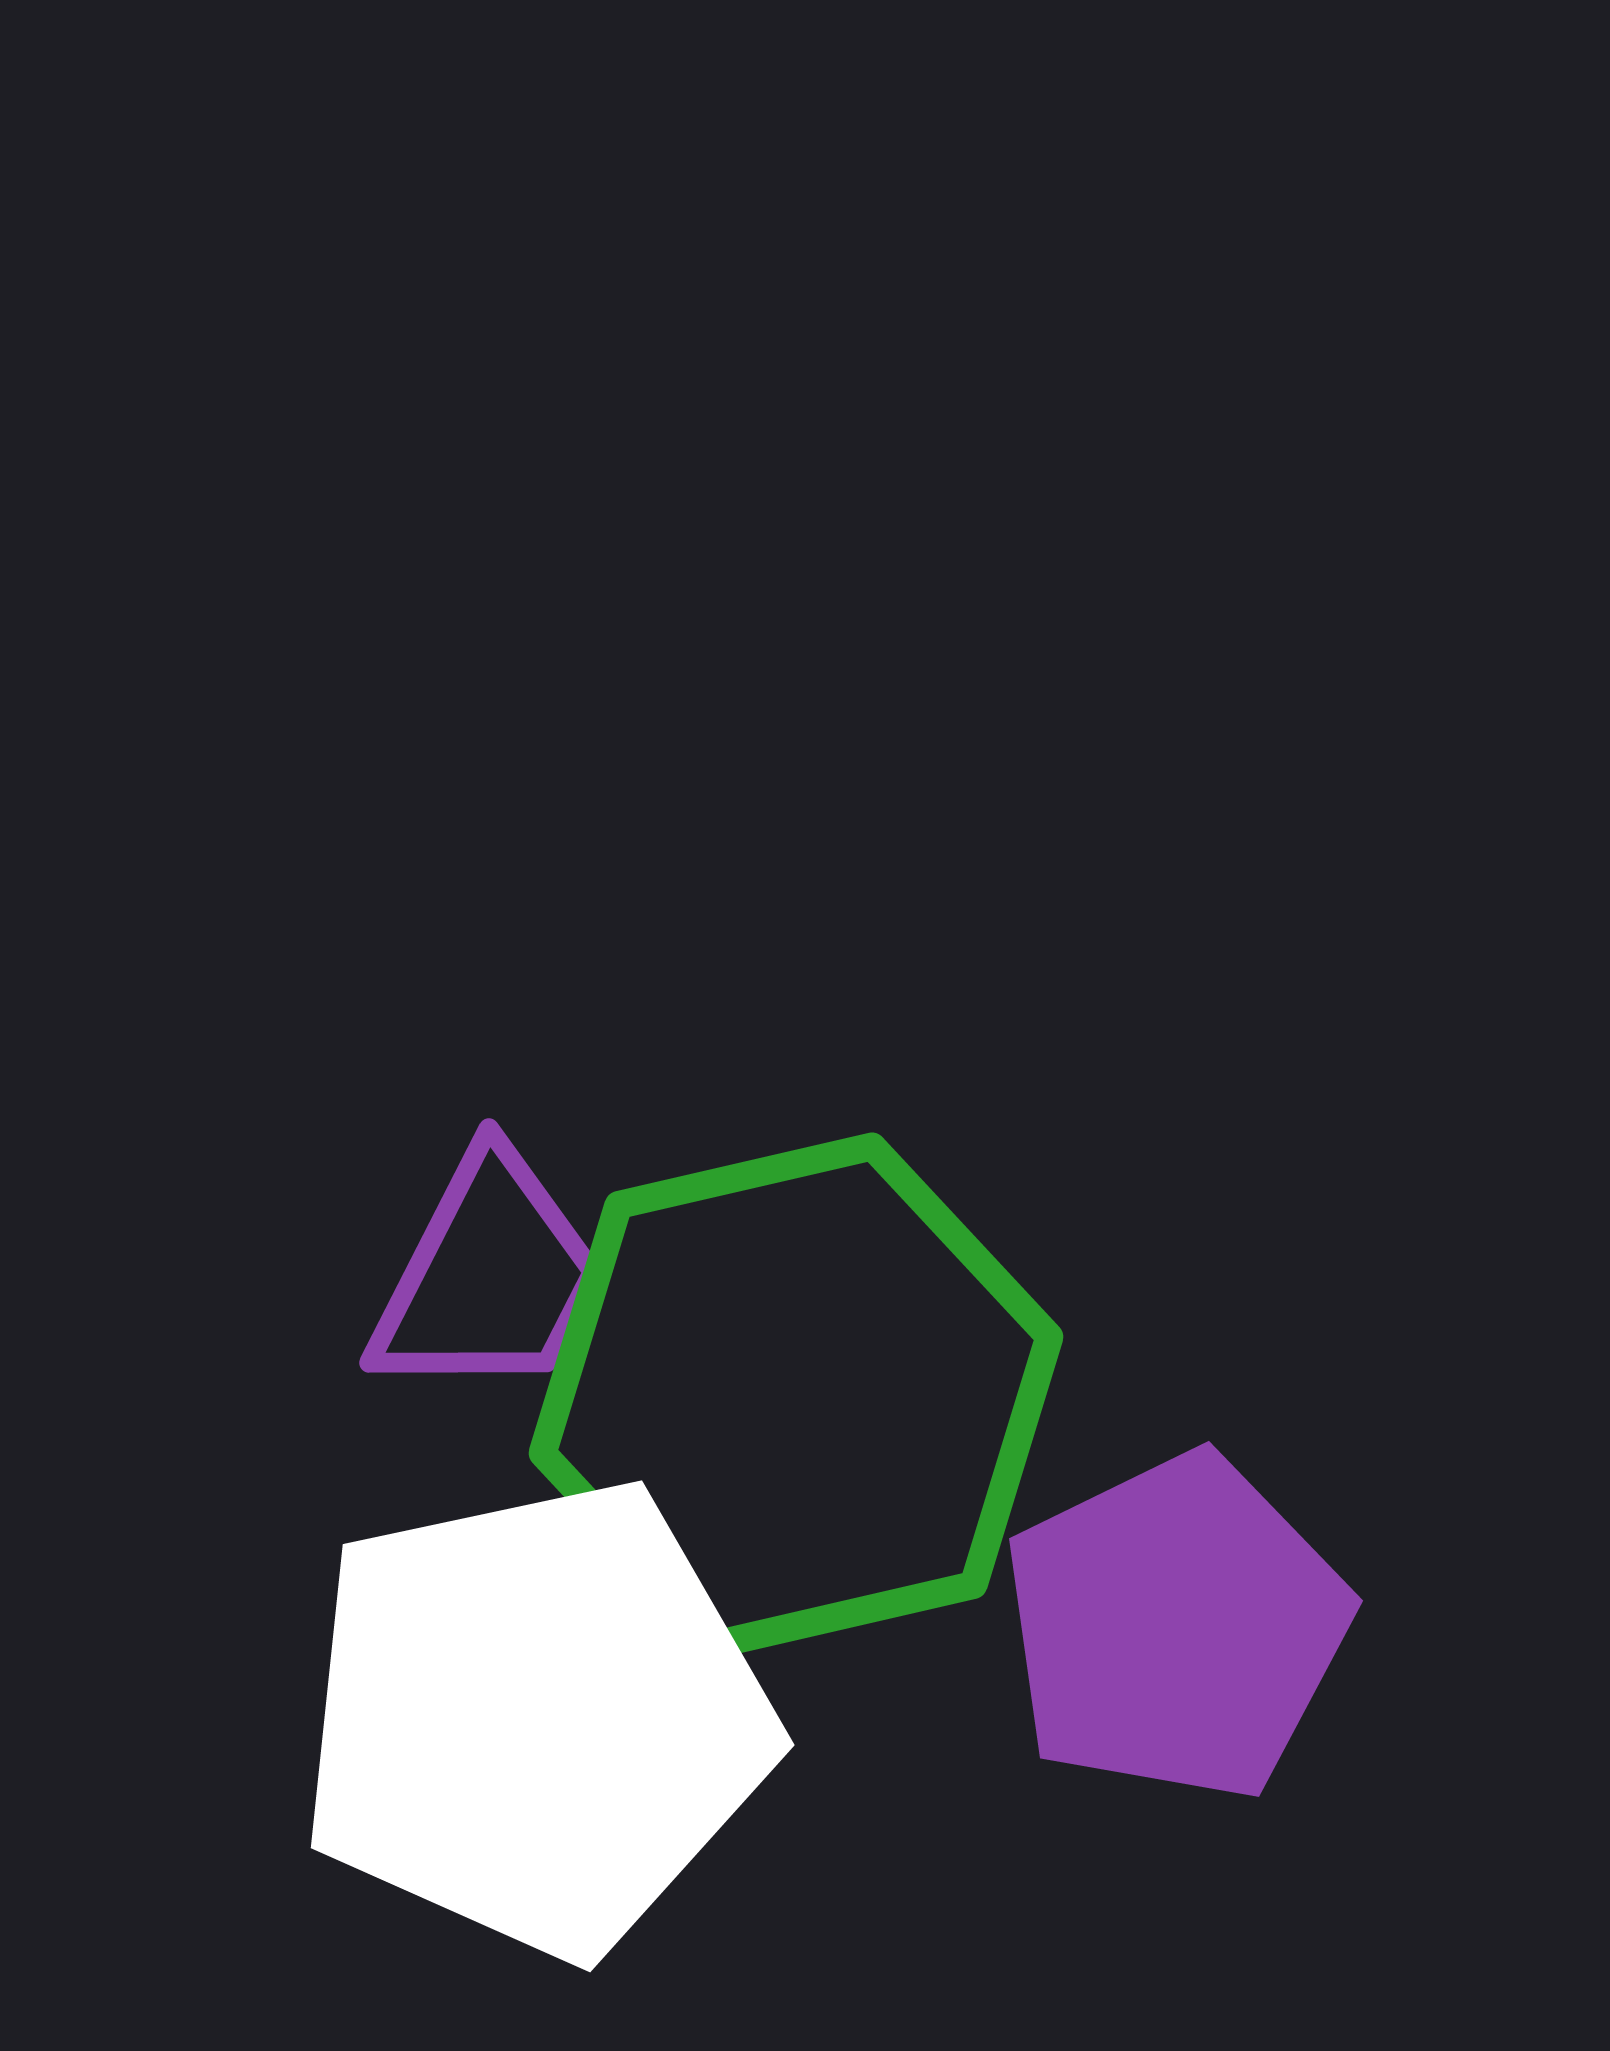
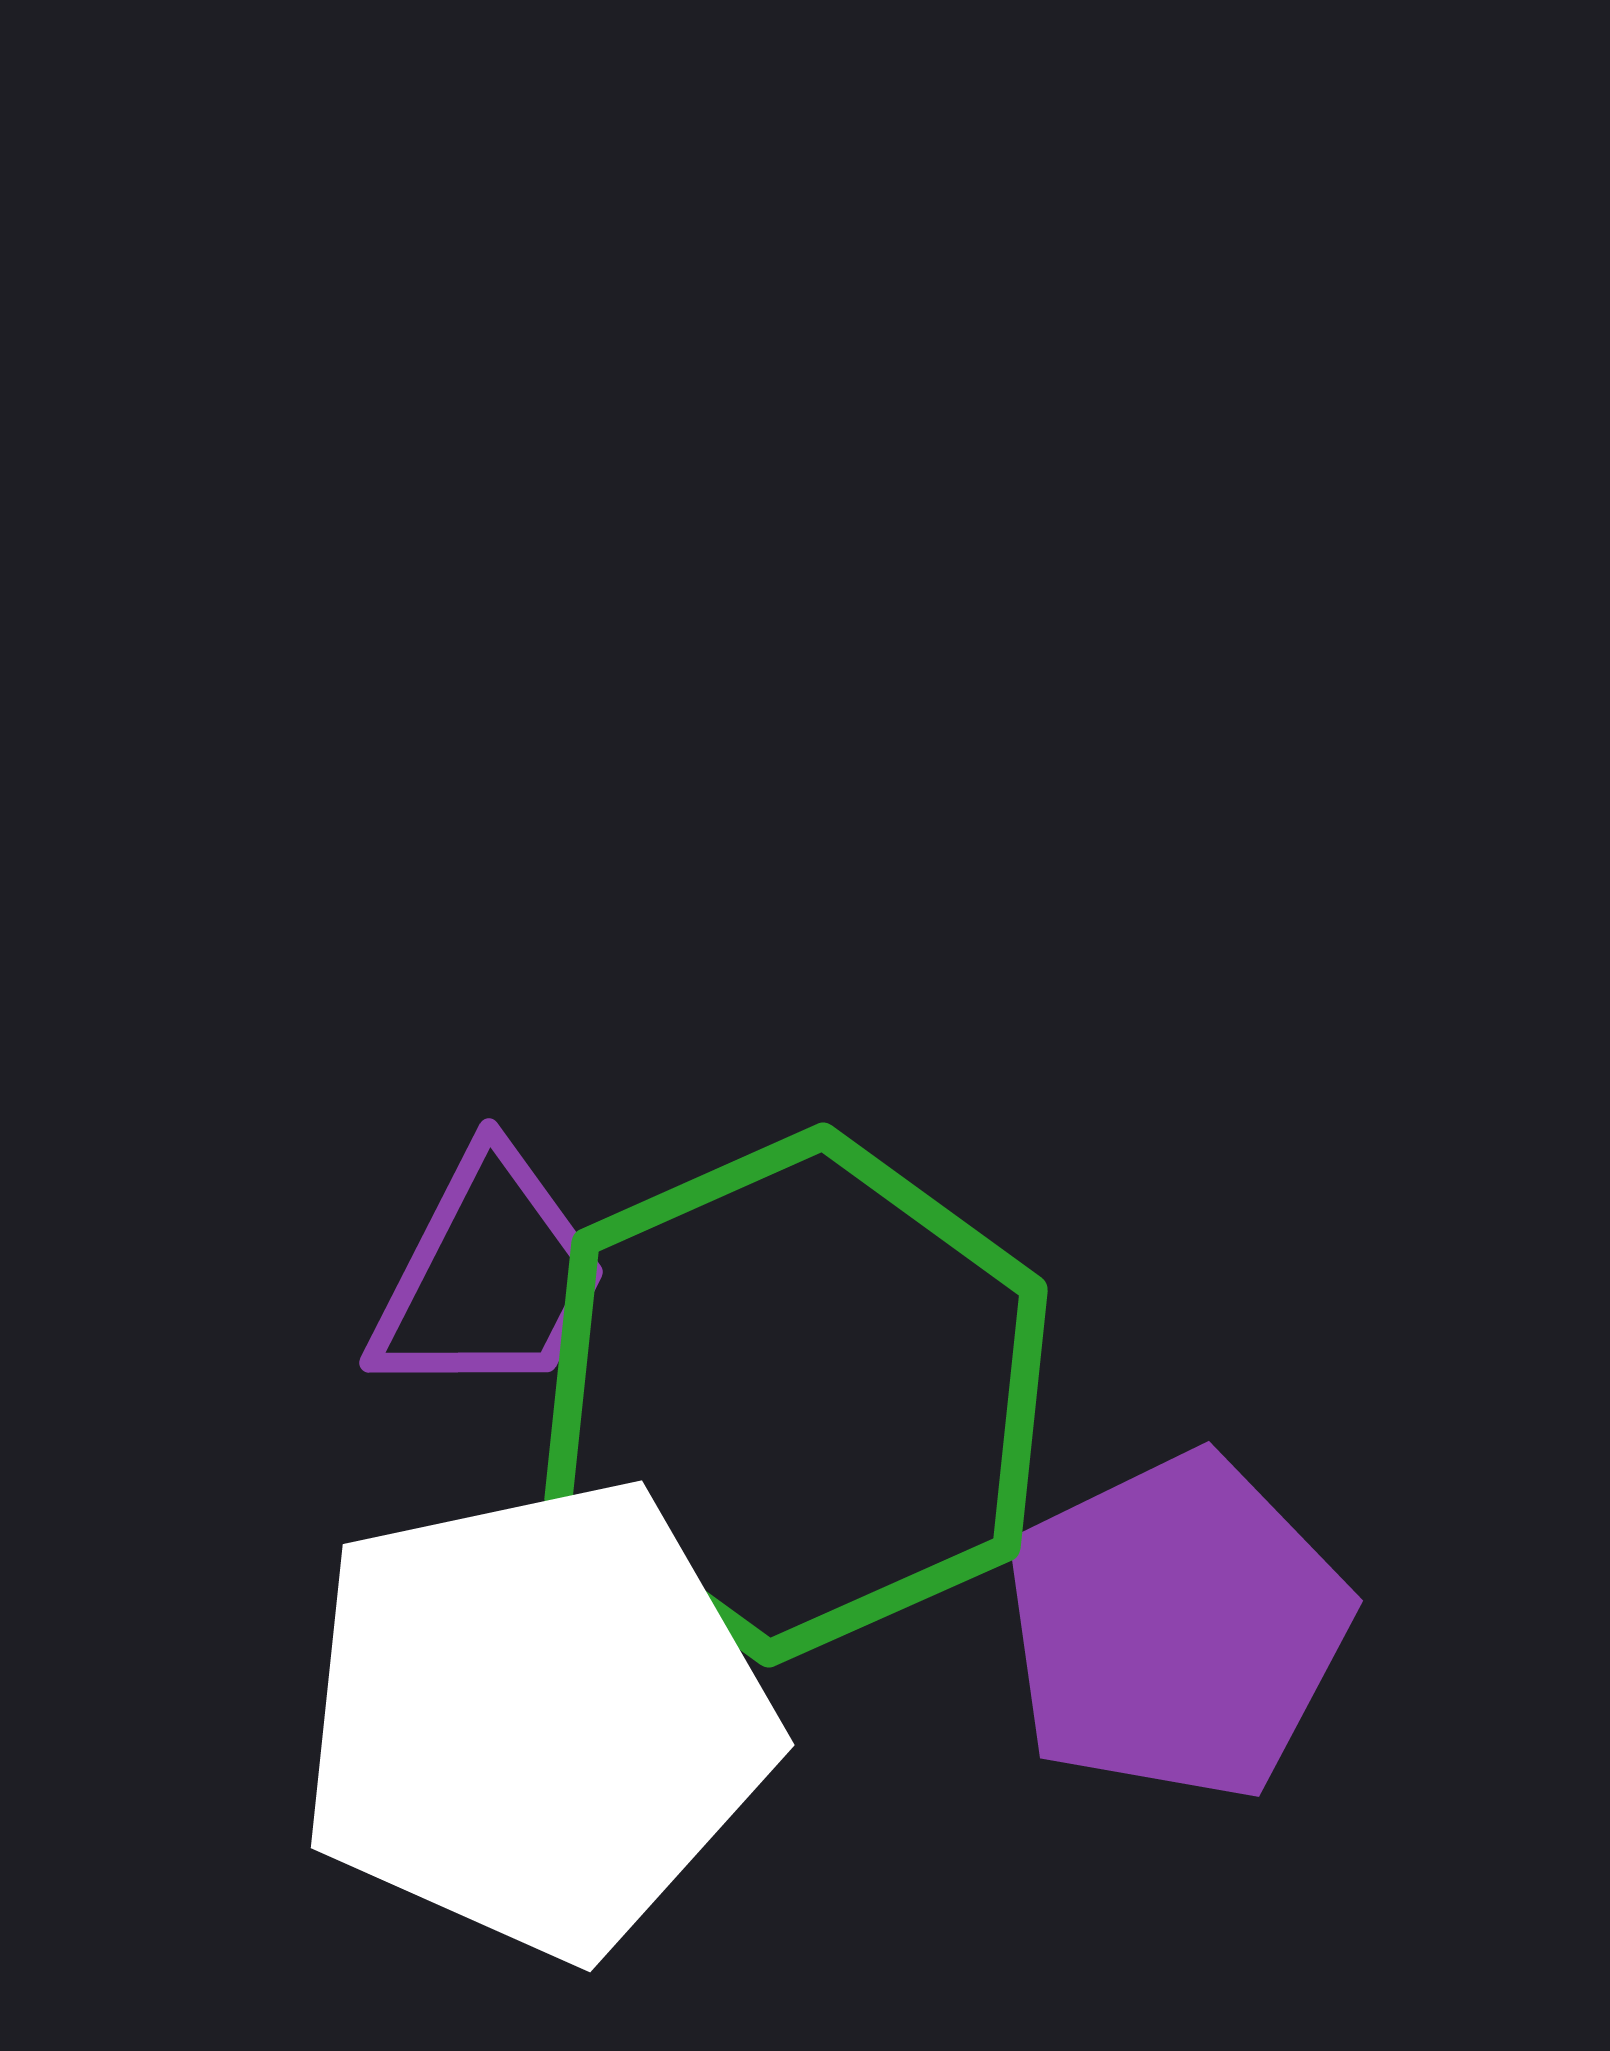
green hexagon: rotated 11 degrees counterclockwise
